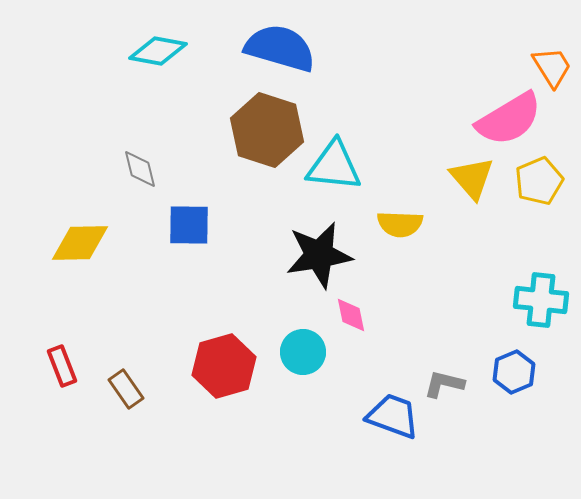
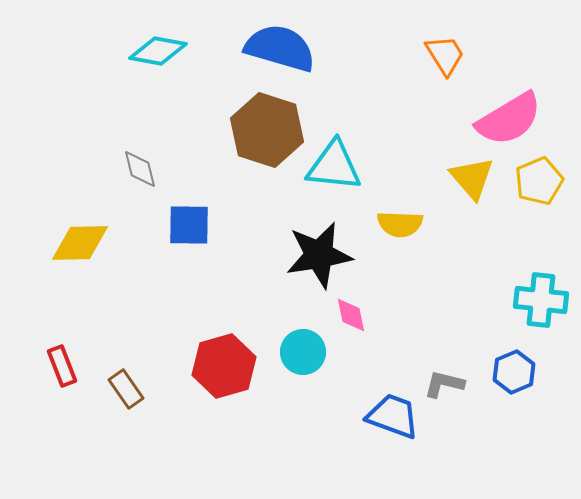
orange trapezoid: moved 107 px left, 12 px up
